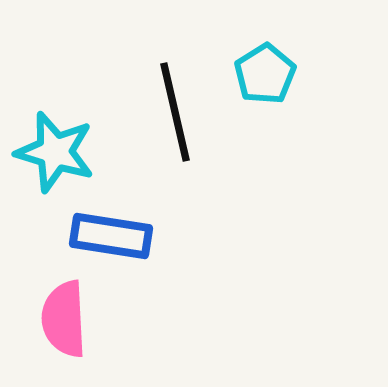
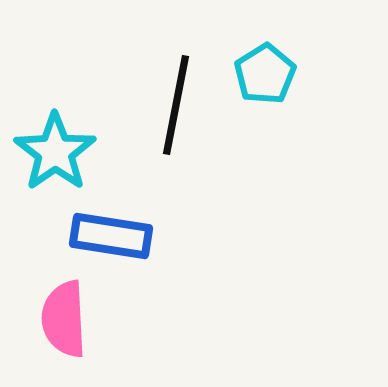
black line: moved 1 px right, 7 px up; rotated 24 degrees clockwise
cyan star: rotated 20 degrees clockwise
